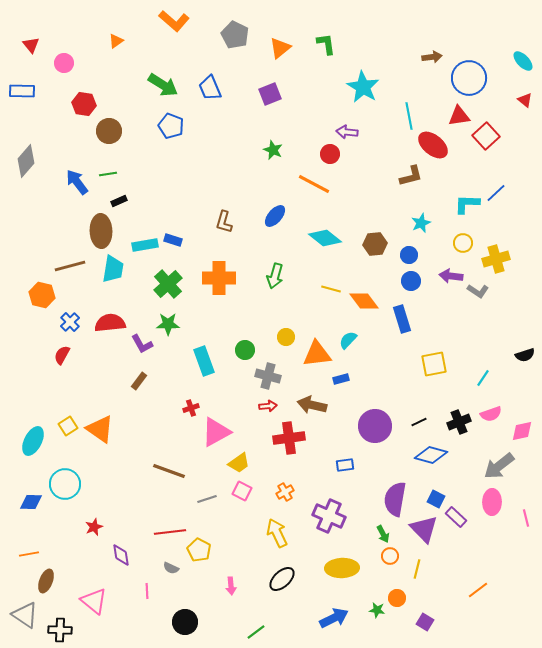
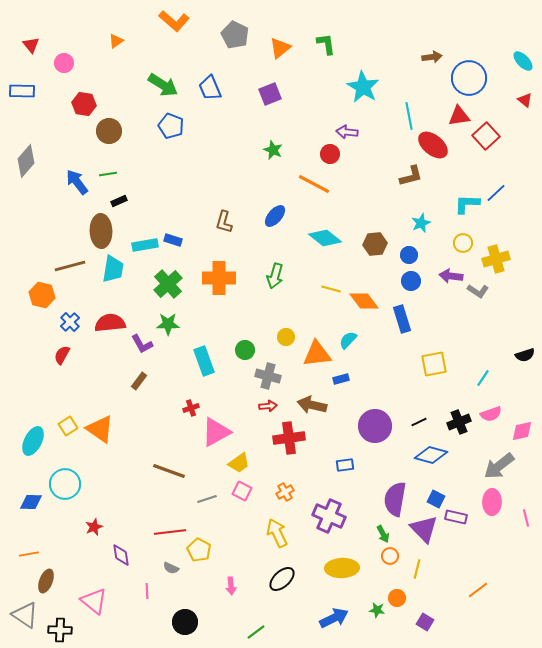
purple rectangle at (456, 517): rotated 30 degrees counterclockwise
